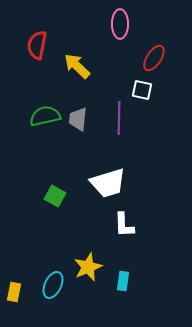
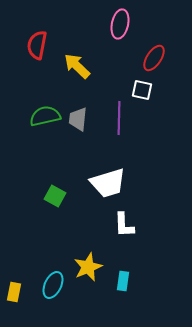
pink ellipse: rotated 12 degrees clockwise
